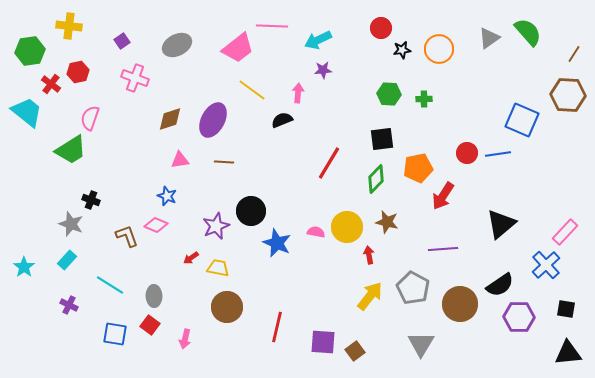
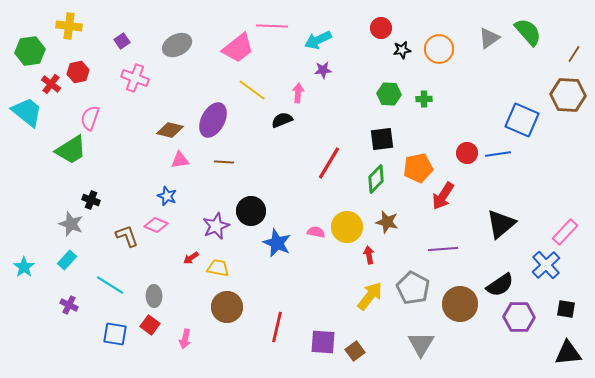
brown diamond at (170, 119): moved 11 px down; rotated 32 degrees clockwise
